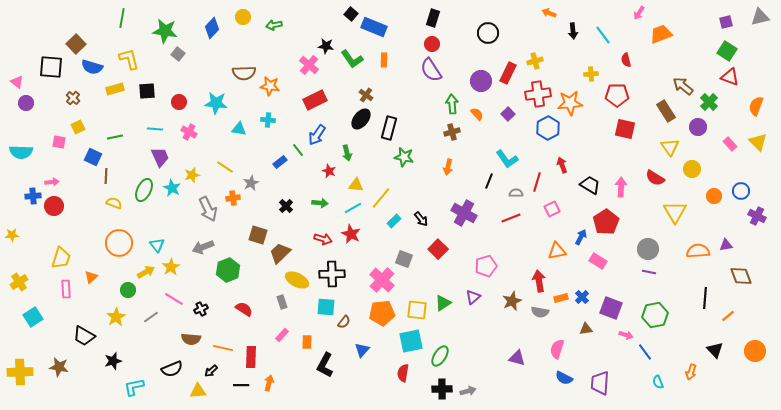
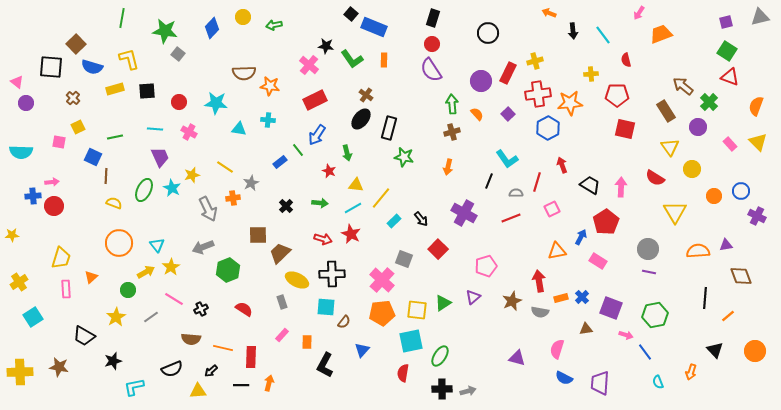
brown square at (258, 235): rotated 18 degrees counterclockwise
